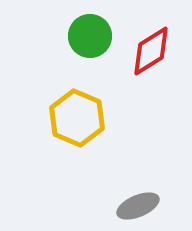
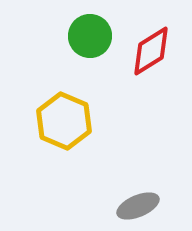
yellow hexagon: moved 13 px left, 3 px down
